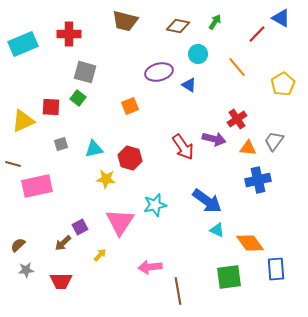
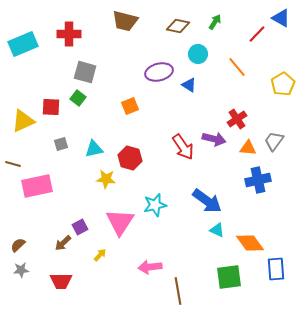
gray star at (26, 270): moved 5 px left
